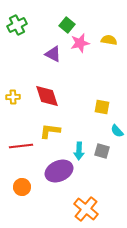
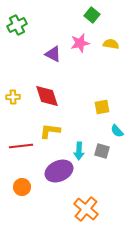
green square: moved 25 px right, 10 px up
yellow semicircle: moved 2 px right, 4 px down
yellow square: rotated 21 degrees counterclockwise
